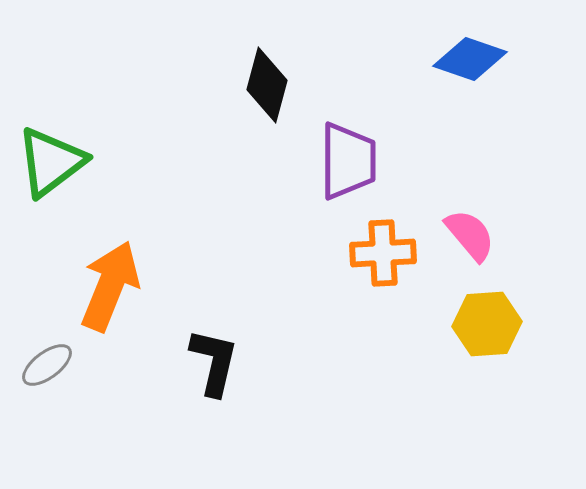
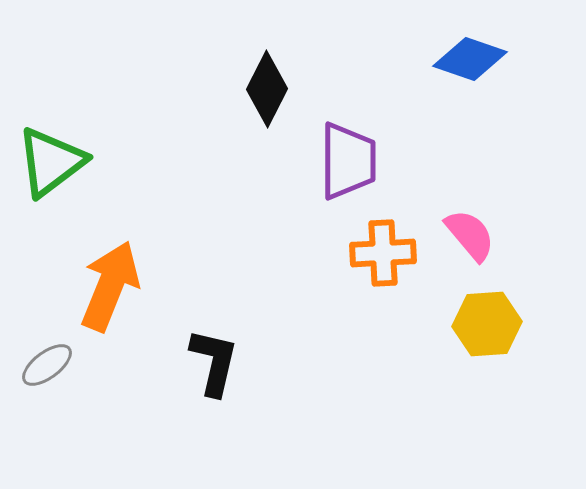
black diamond: moved 4 px down; rotated 12 degrees clockwise
